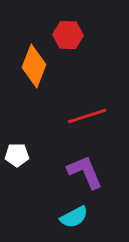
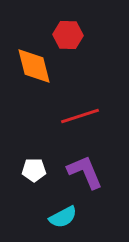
orange diamond: rotated 36 degrees counterclockwise
red line: moved 7 px left
white pentagon: moved 17 px right, 15 px down
cyan semicircle: moved 11 px left
